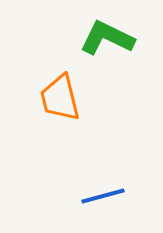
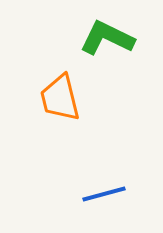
blue line: moved 1 px right, 2 px up
